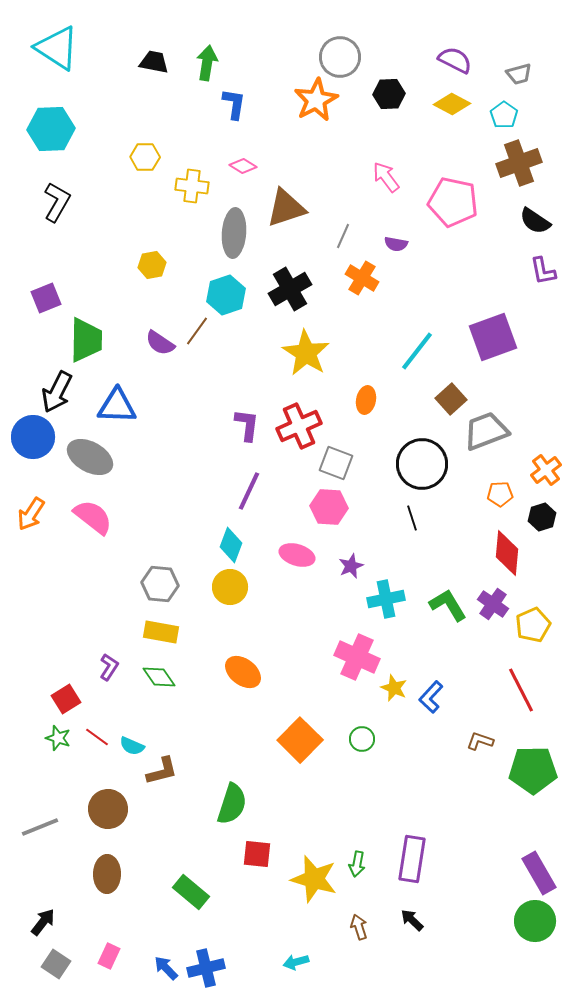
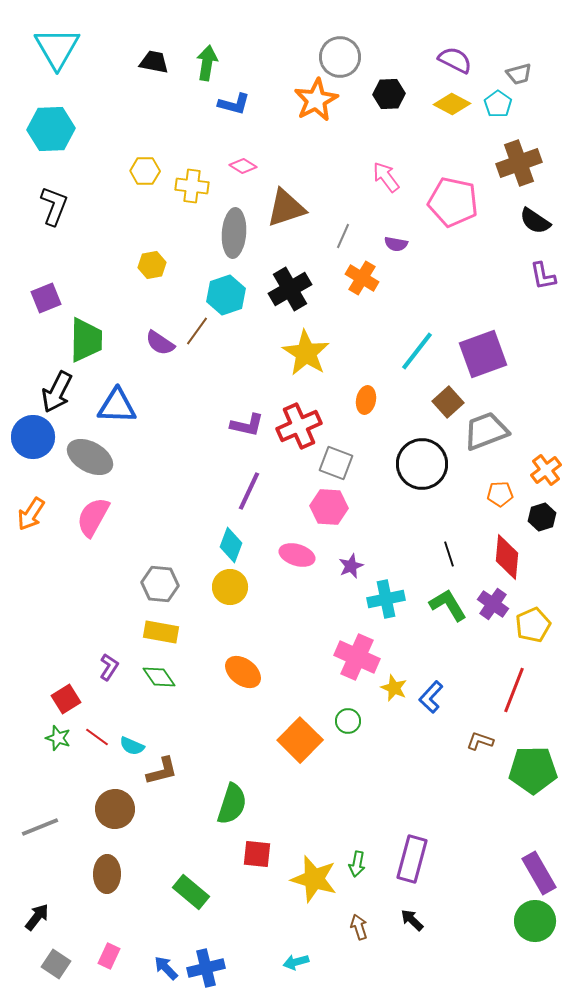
cyan triangle at (57, 48): rotated 27 degrees clockwise
blue L-shape at (234, 104): rotated 96 degrees clockwise
cyan pentagon at (504, 115): moved 6 px left, 11 px up
yellow hexagon at (145, 157): moved 14 px down
black L-shape at (57, 202): moved 3 px left, 4 px down; rotated 9 degrees counterclockwise
purple L-shape at (543, 271): moved 5 px down
purple square at (493, 337): moved 10 px left, 17 px down
brown square at (451, 399): moved 3 px left, 3 px down
purple L-shape at (247, 425): rotated 96 degrees clockwise
pink semicircle at (93, 517): rotated 99 degrees counterclockwise
black line at (412, 518): moved 37 px right, 36 px down
red diamond at (507, 553): moved 4 px down
red line at (521, 690): moved 7 px left; rotated 48 degrees clockwise
green circle at (362, 739): moved 14 px left, 18 px up
brown circle at (108, 809): moved 7 px right
purple rectangle at (412, 859): rotated 6 degrees clockwise
black arrow at (43, 922): moved 6 px left, 5 px up
